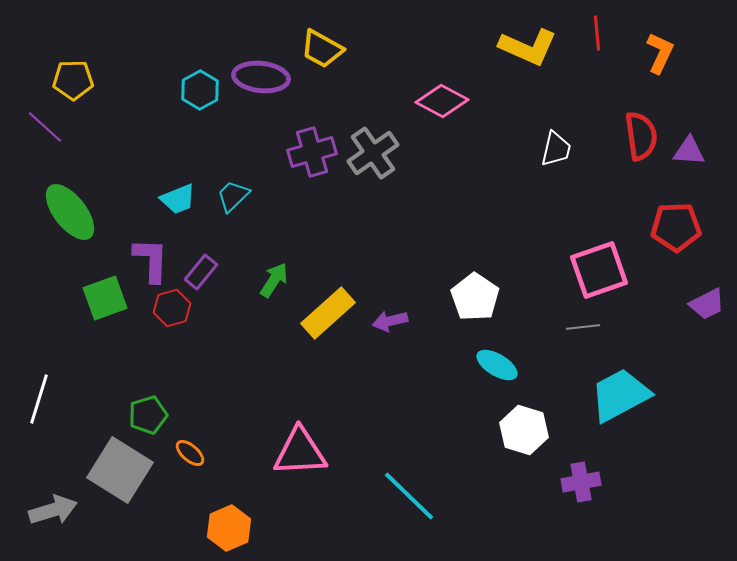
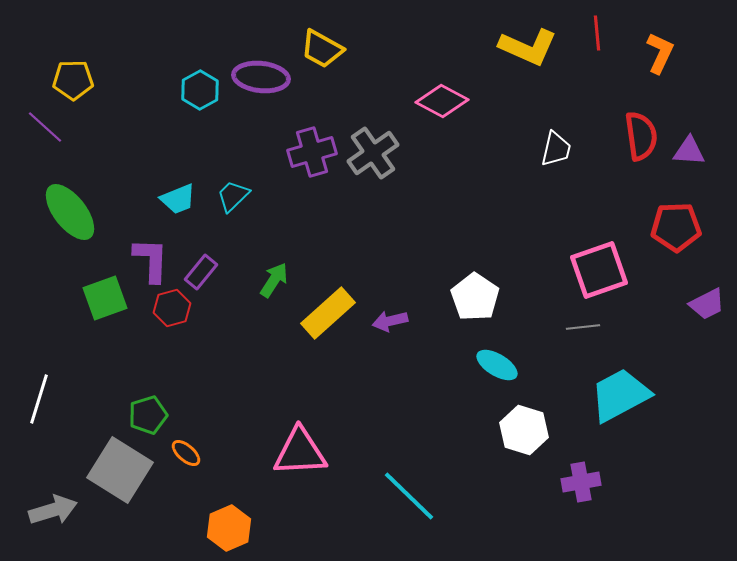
orange ellipse at (190, 453): moved 4 px left
